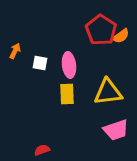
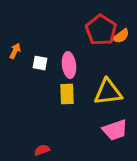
pink trapezoid: moved 1 px left
